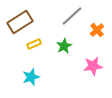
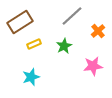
orange cross: moved 1 px right, 1 px down
